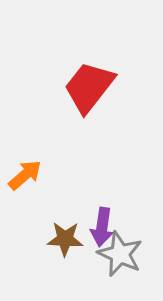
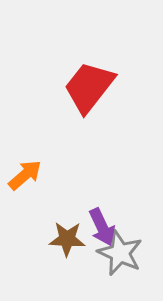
purple arrow: rotated 33 degrees counterclockwise
brown star: moved 2 px right
gray star: moved 1 px up
